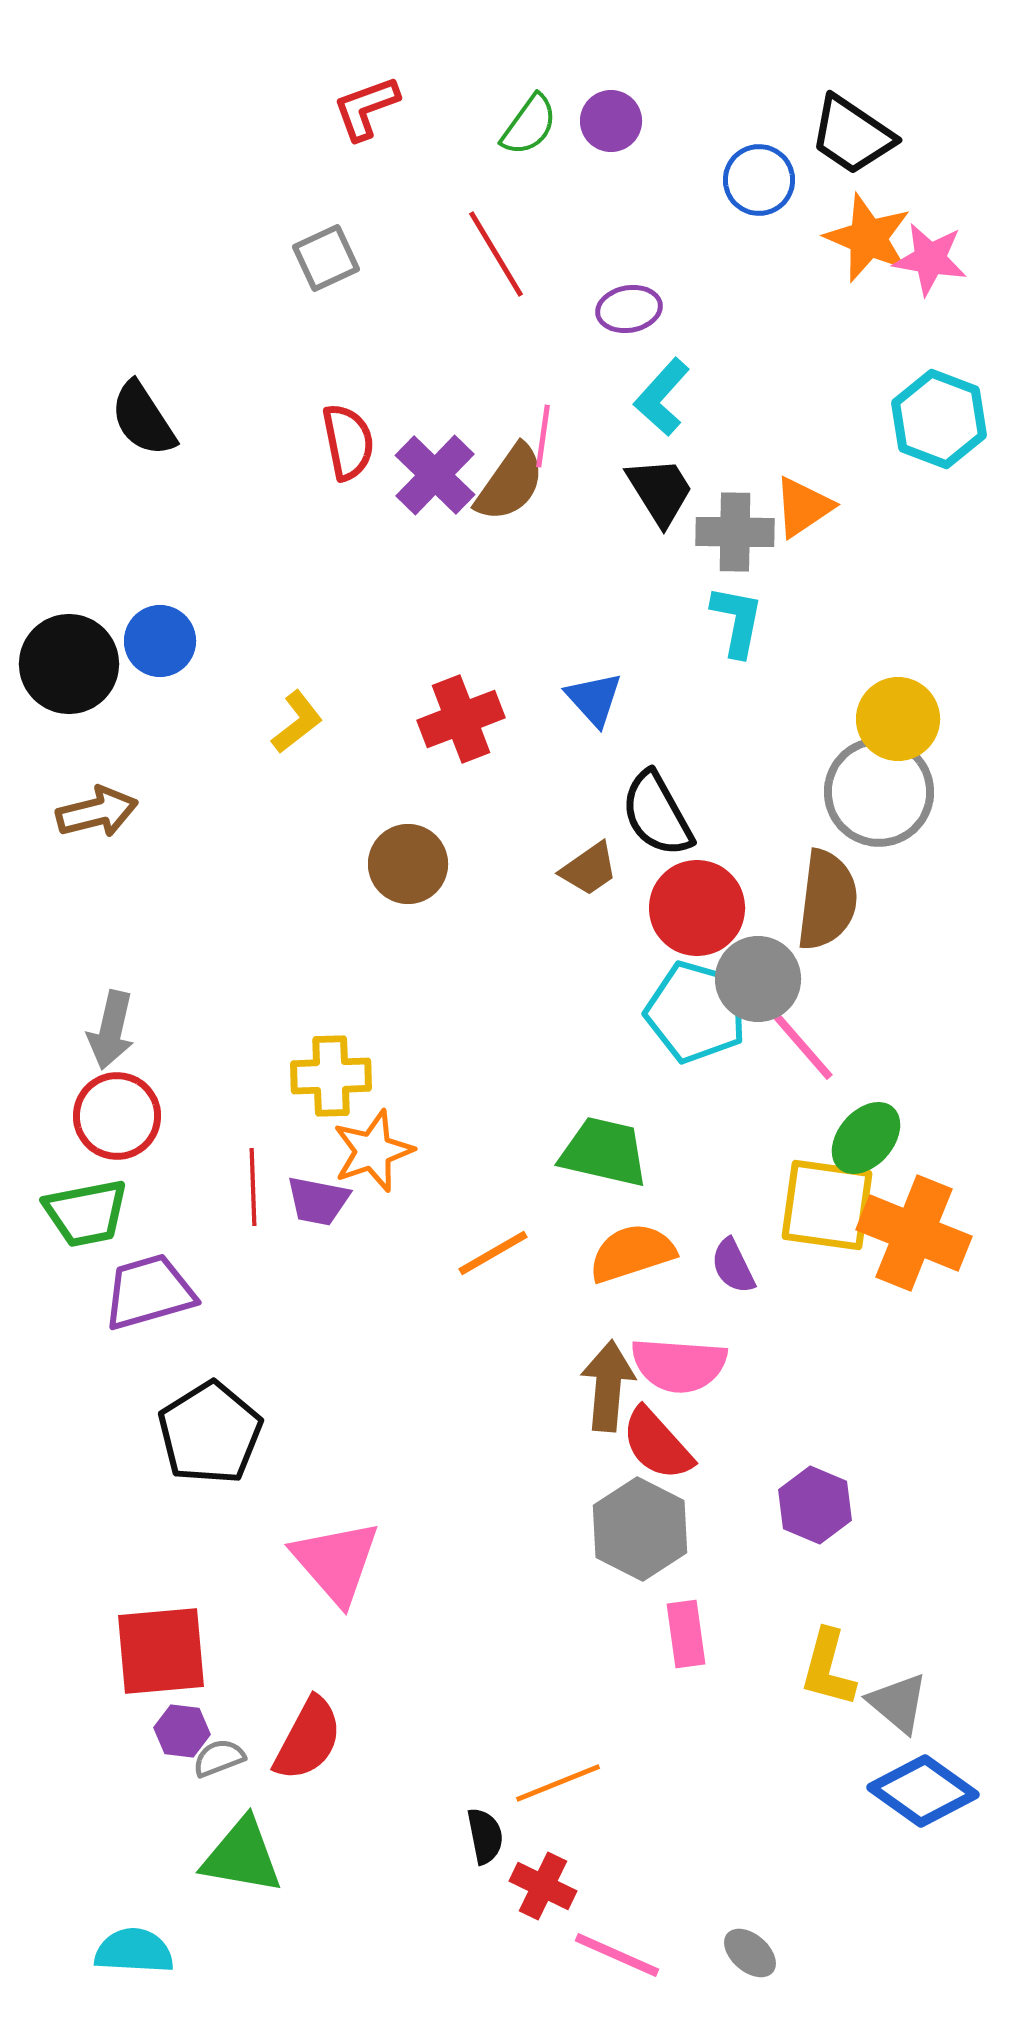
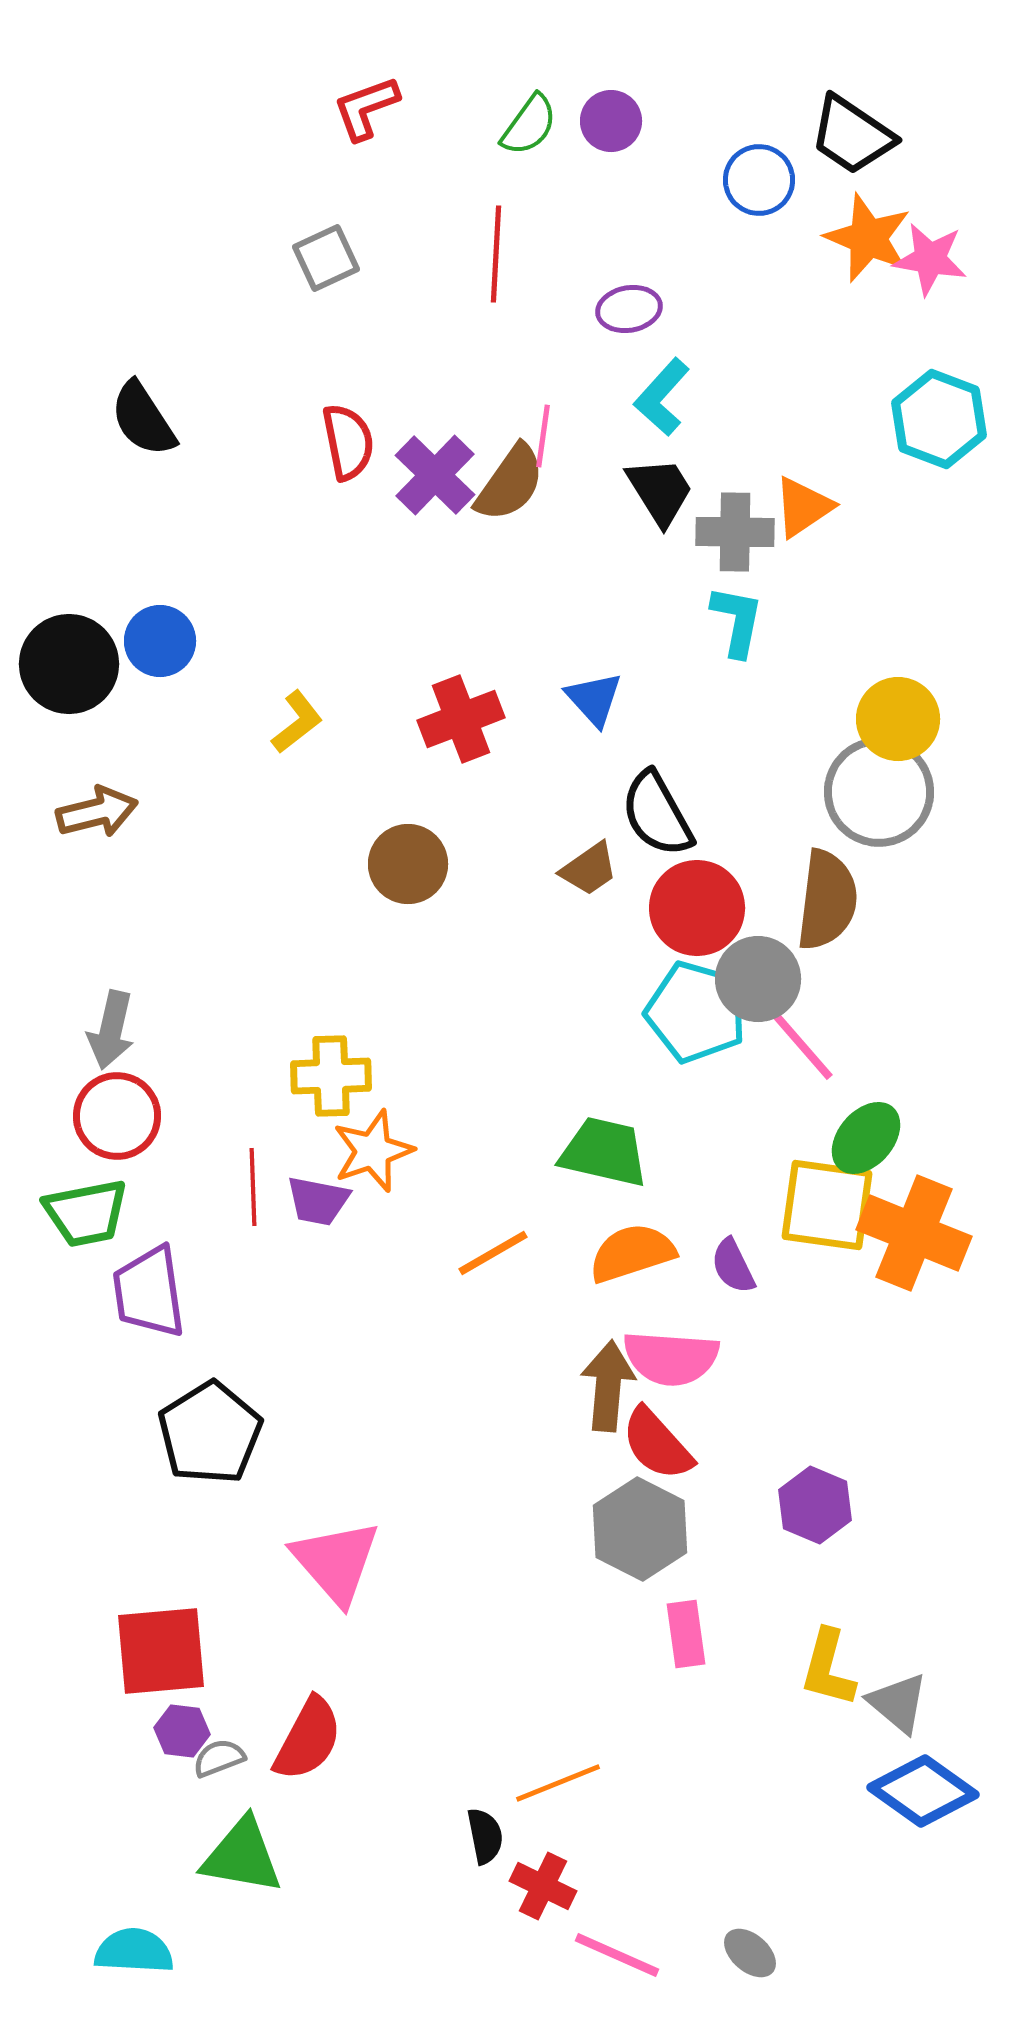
red line at (496, 254): rotated 34 degrees clockwise
purple trapezoid at (149, 1292): rotated 82 degrees counterclockwise
pink semicircle at (679, 1365): moved 8 px left, 7 px up
